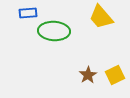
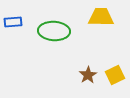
blue rectangle: moved 15 px left, 9 px down
yellow trapezoid: rotated 132 degrees clockwise
